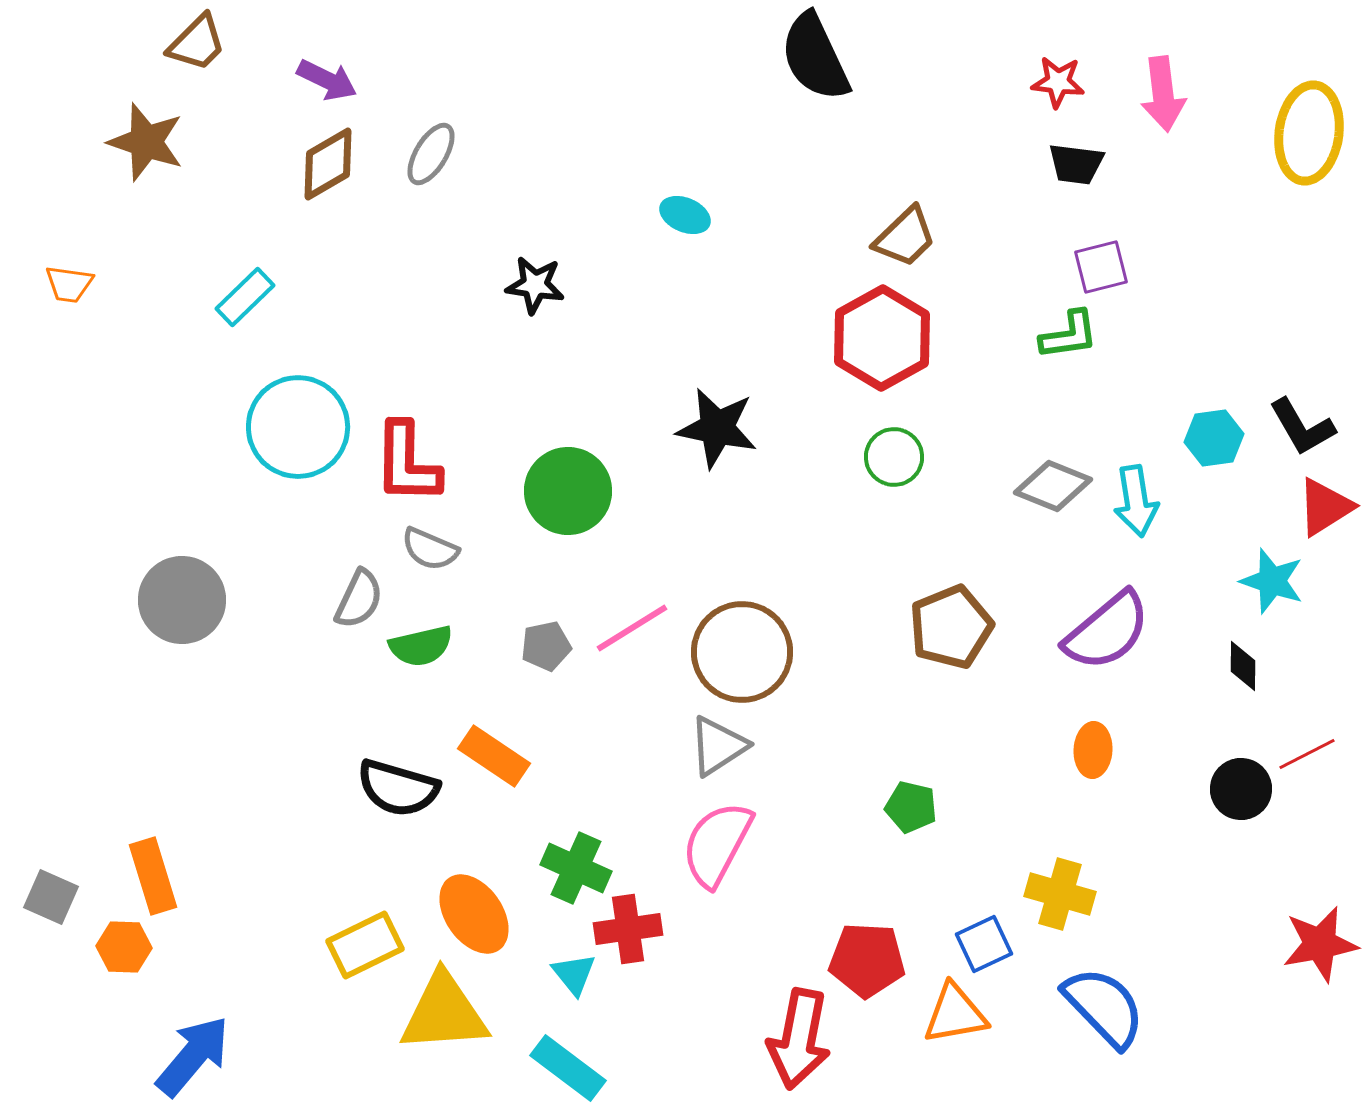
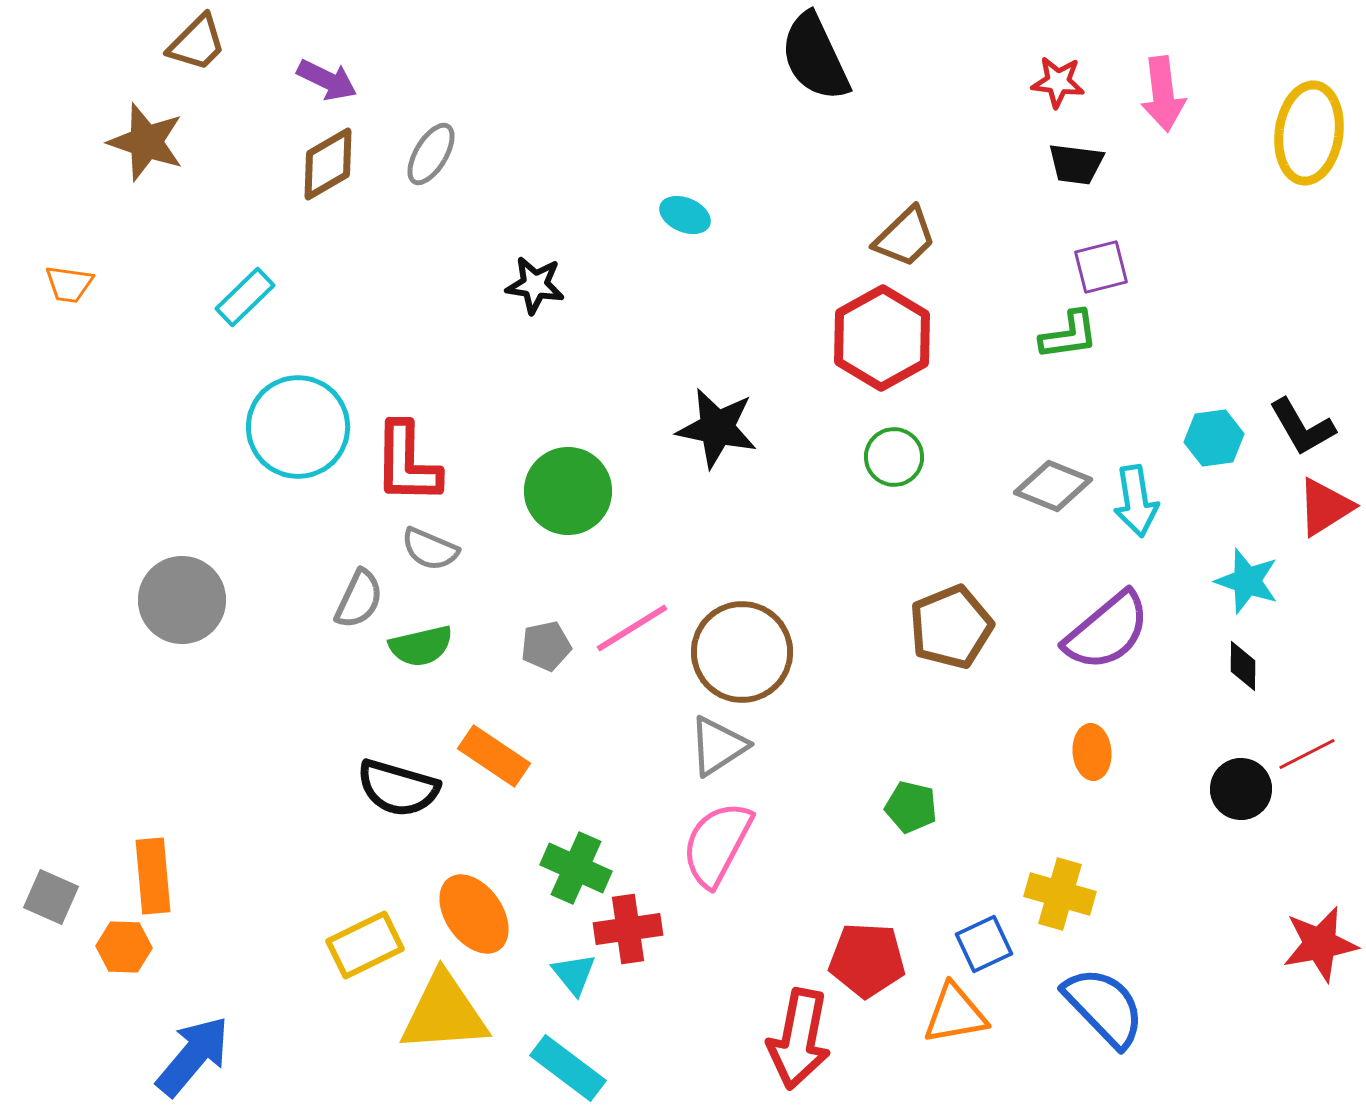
cyan star at (1272, 581): moved 25 px left
orange ellipse at (1093, 750): moved 1 px left, 2 px down; rotated 8 degrees counterclockwise
orange rectangle at (153, 876): rotated 12 degrees clockwise
